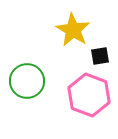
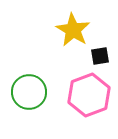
green circle: moved 2 px right, 11 px down
pink hexagon: rotated 18 degrees clockwise
